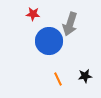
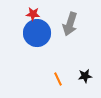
blue circle: moved 12 px left, 8 px up
